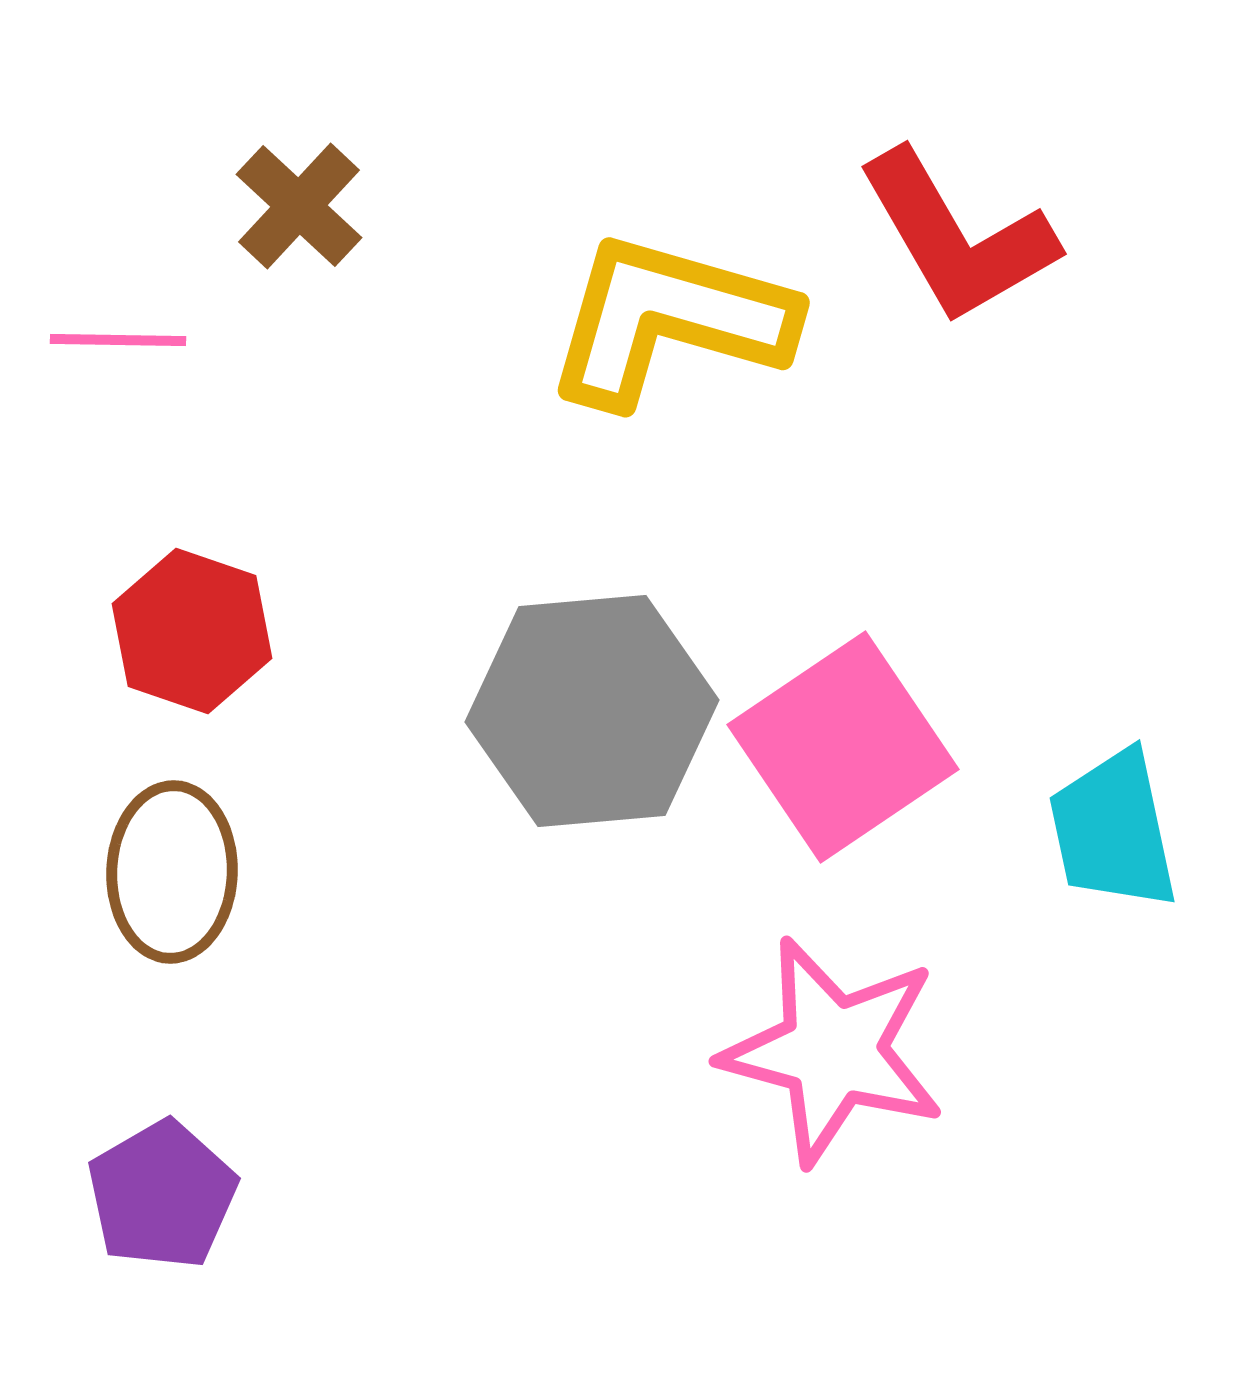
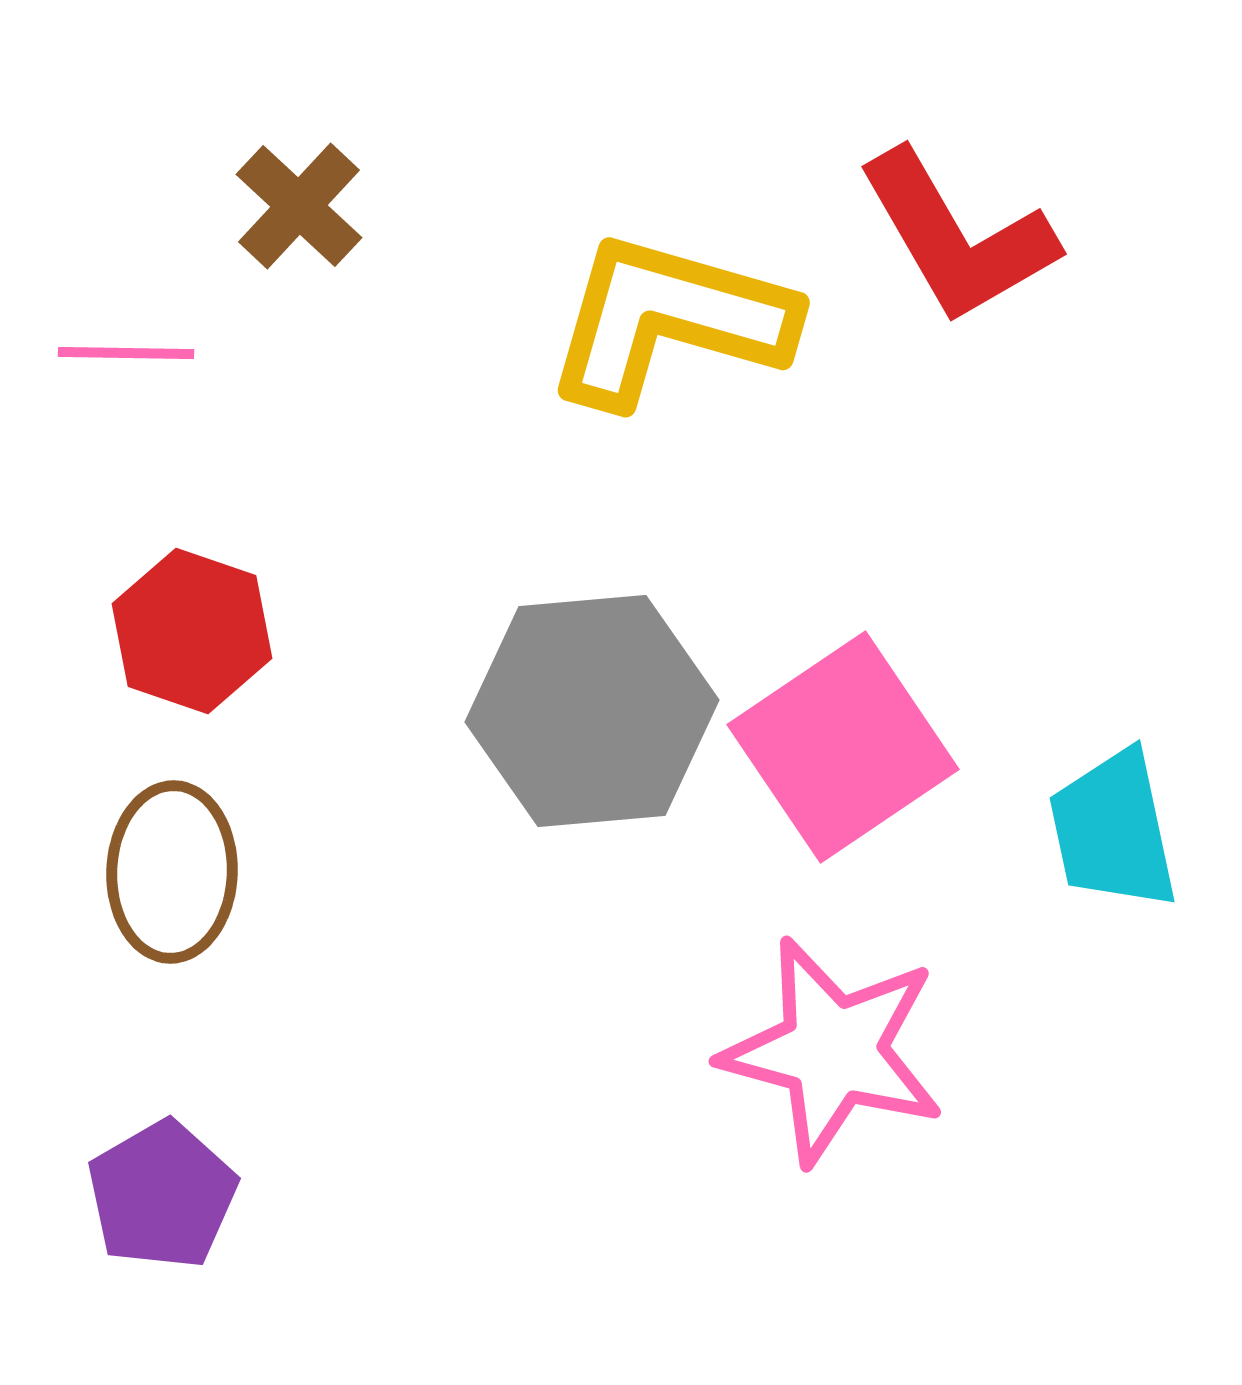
pink line: moved 8 px right, 13 px down
